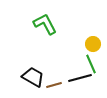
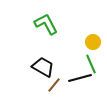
green L-shape: moved 1 px right
yellow circle: moved 2 px up
black trapezoid: moved 10 px right, 10 px up
brown line: rotated 35 degrees counterclockwise
